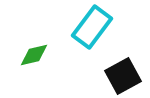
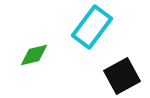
black square: moved 1 px left
